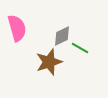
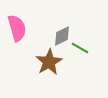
brown star: rotated 12 degrees counterclockwise
